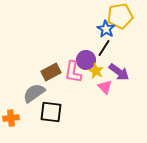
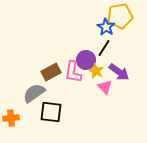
blue star: moved 2 px up
